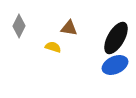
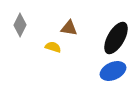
gray diamond: moved 1 px right, 1 px up
blue ellipse: moved 2 px left, 6 px down
